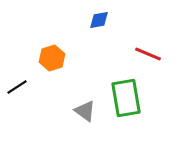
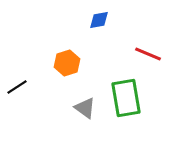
orange hexagon: moved 15 px right, 5 px down
gray triangle: moved 3 px up
